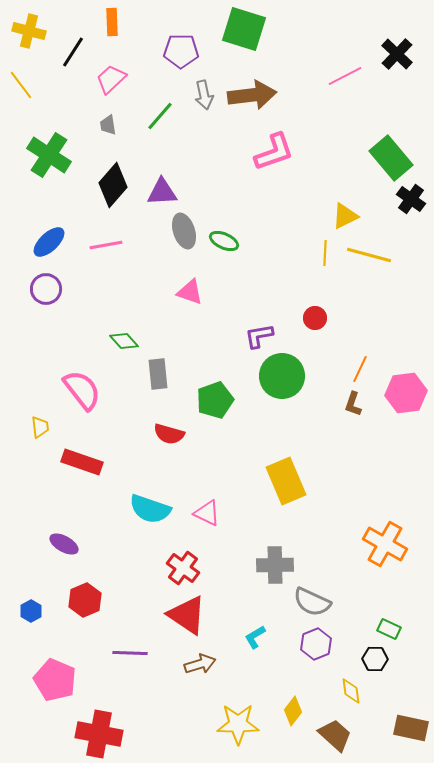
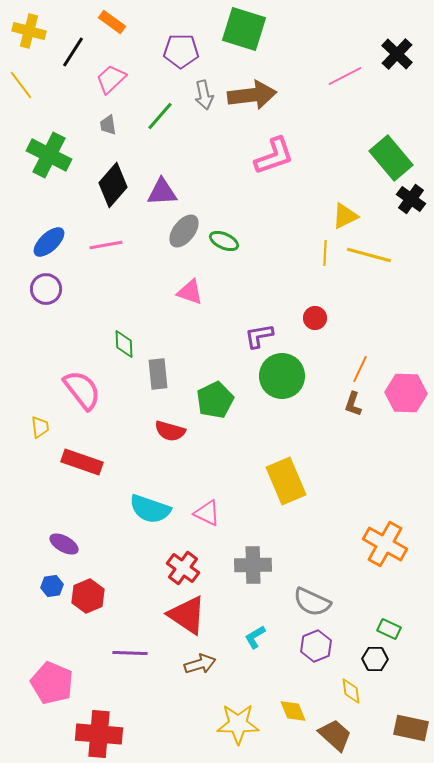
orange rectangle at (112, 22): rotated 52 degrees counterclockwise
pink L-shape at (274, 152): moved 4 px down
green cross at (49, 155): rotated 6 degrees counterclockwise
gray ellipse at (184, 231): rotated 56 degrees clockwise
green diamond at (124, 341): moved 3 px down; rotated 40 degrees clockwise
pink hexagon at (406, 393): rotated 9 degrees clockwise
green pentagon at (215, 400): rotated 6 degrees counterclockwise
red semicircle at (169, 434): moved 1 px right, 3 px up
gray cross at (275, 565): moved 22 px left
red hexagon at (85, 600): moved 3 px right, 4 px up
blue hexagon at (31, 611): moved 21 px right, 25 px up; rotated 20 degrees clockwise
purple hexagon at (316, 644): moved 2 px down
pink pentagon at (55, 680): moved 3 px left, 3 px down
yellow diamond at (293, 711): rotated 60 degrees counterclockwise
red cross at (99, 734): rotated 6 degrees counterclockwise
